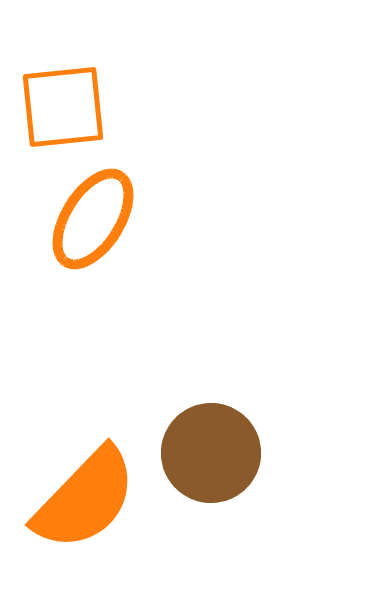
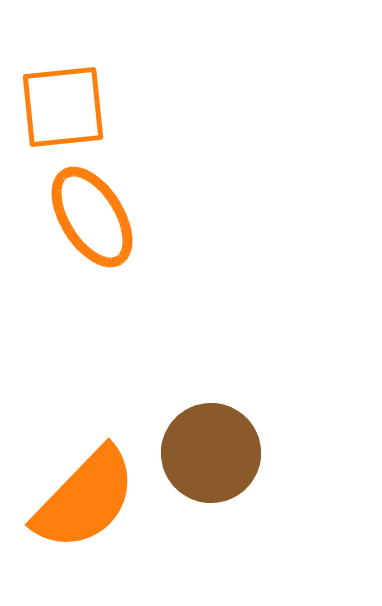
orange ellipse: moved 1 px left, 2 px up; rotated 64 degrees counterclockwise
